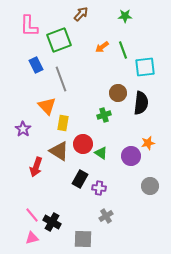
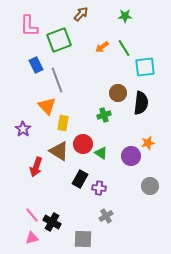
green line: moved 1 px right, 2 px up; rotated 12 degrees counterclockwise
gray line: moved 4 px left, 1 px down
